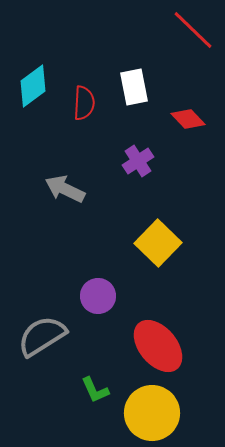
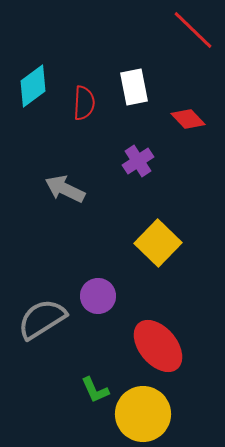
gray semicircle: moved 17 px up
yellow circle: moved 9 px left, 1 px down
